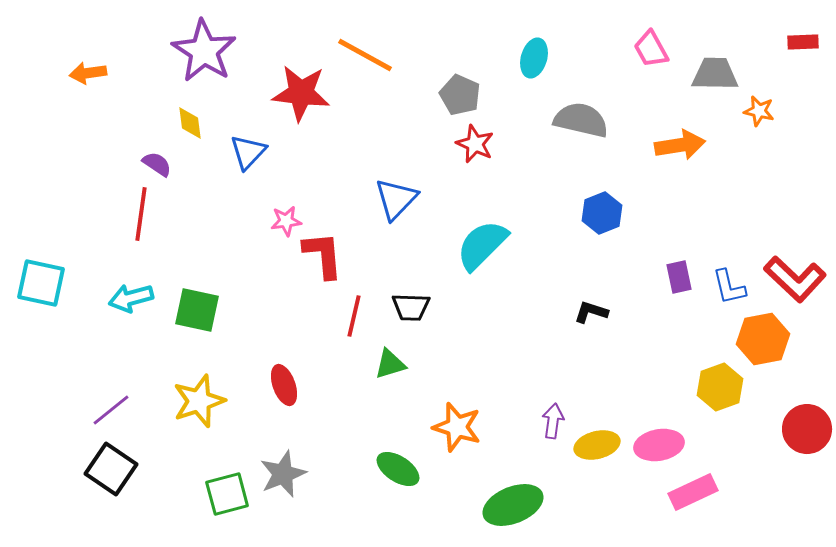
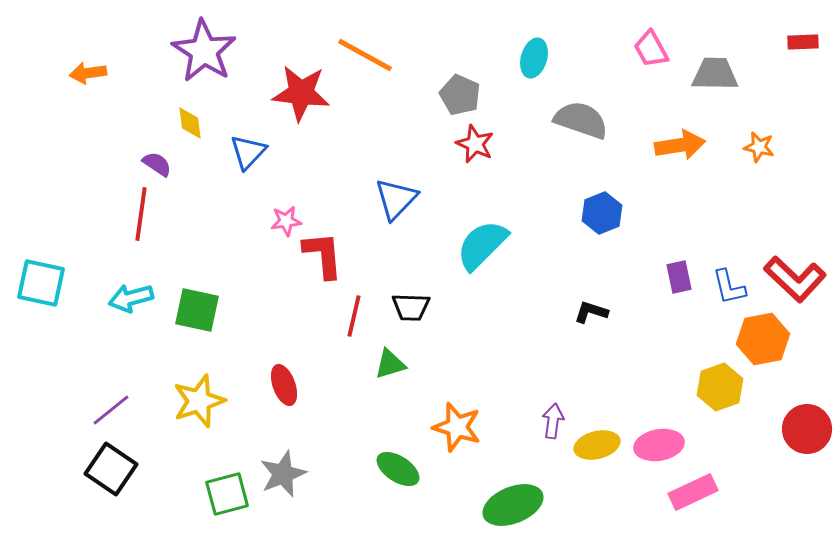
orange star at (759, 111): moved 36 px down
gray semicircle at (581, 120): rotated 6 degrees clockwise
